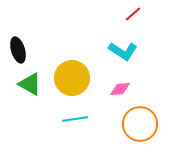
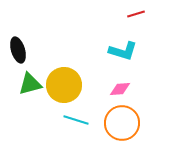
red line: moved 3 px right; rotated 24 degrees clockwise
cyan L-shape: rotated 16 degrees counterclockwise
yellow circle: moved 8 px left, 7 px down
green triangle: rotated 45 degrees counterclockwise
cyan line: moved 1 px right, 1 px down; rotated 25 degrees clockwise
orange circle: moved 18 px left, 1 px up
